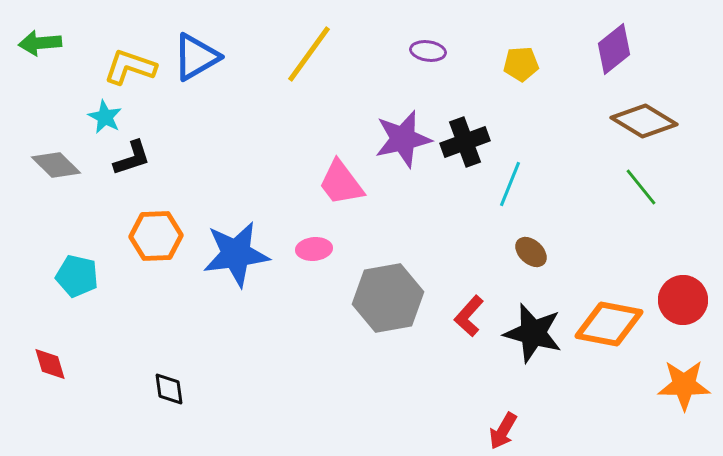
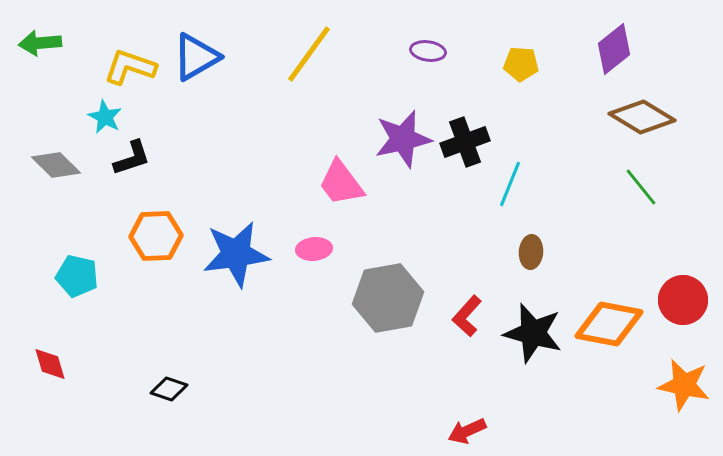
yellow pentagon: rotated 8 degrees clockwise
brown diamond: moved 2 px left, 4 px up
brown ellipse: rotated 52 degrees clockwise
red L-shape: moved 2 px left
orange star: rotated 12 degrees clockwise
black diamond: rotated 63 degrees counterclockwise
red arrow: moved 36 px left; rotated 36 degrees clockwise
